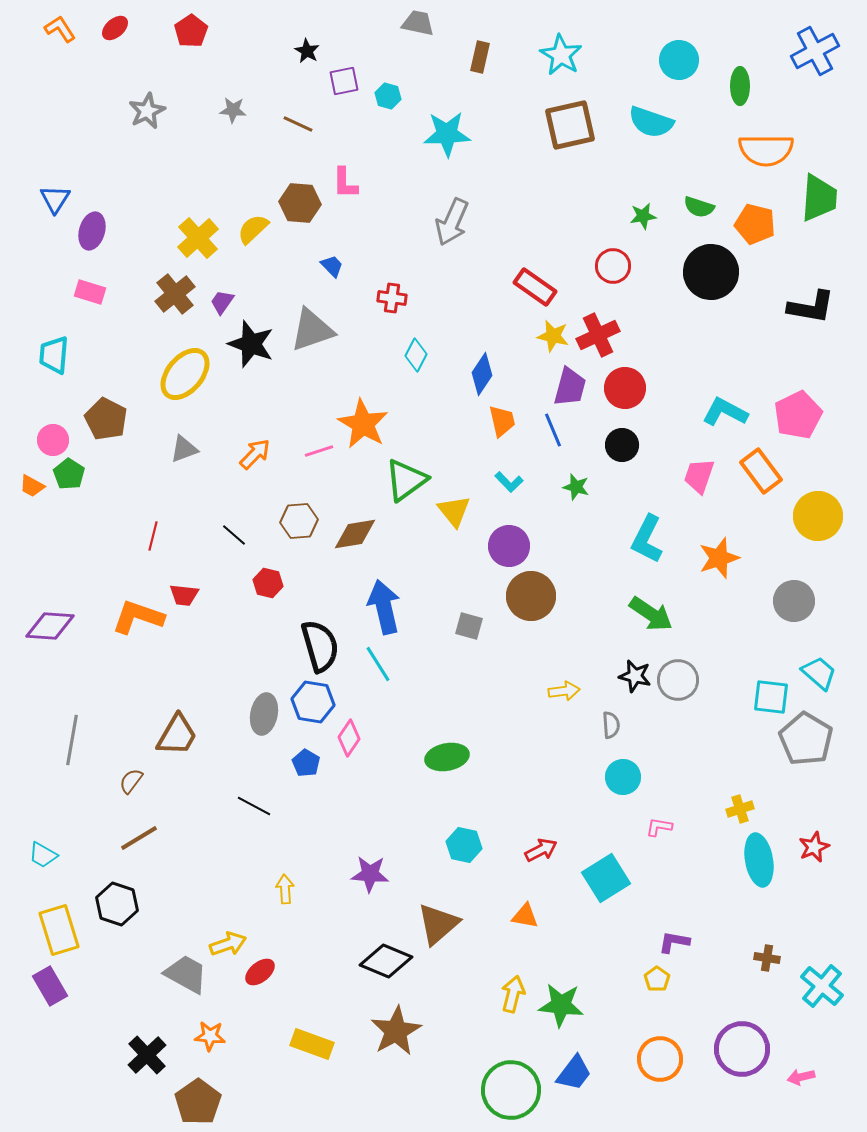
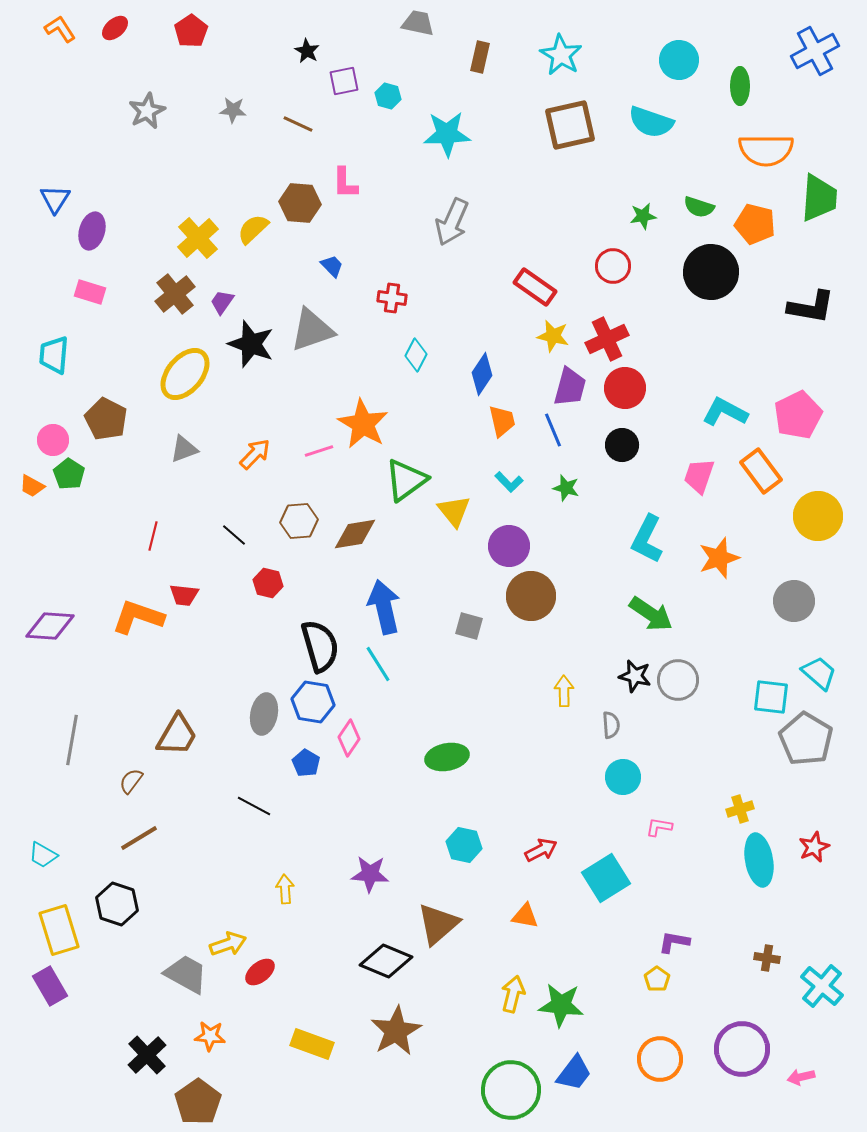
red cross at (598, 335): moved 9 px right, 4 px down
green star at (576, 487): moved 10 px left, 1 px down
yellow arrow at (564, 691): rotated 84 degrees counterclockwise
